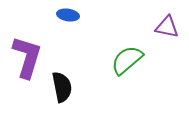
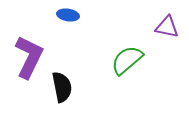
purple L-shape: moved 2 px right; rotated 9 degrees clockwise
